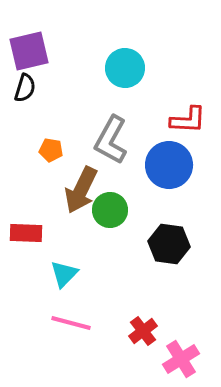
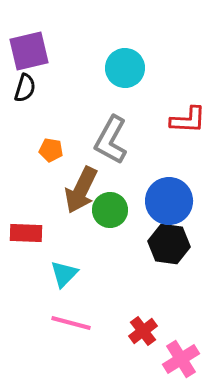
blue circle: moved 36 px down
